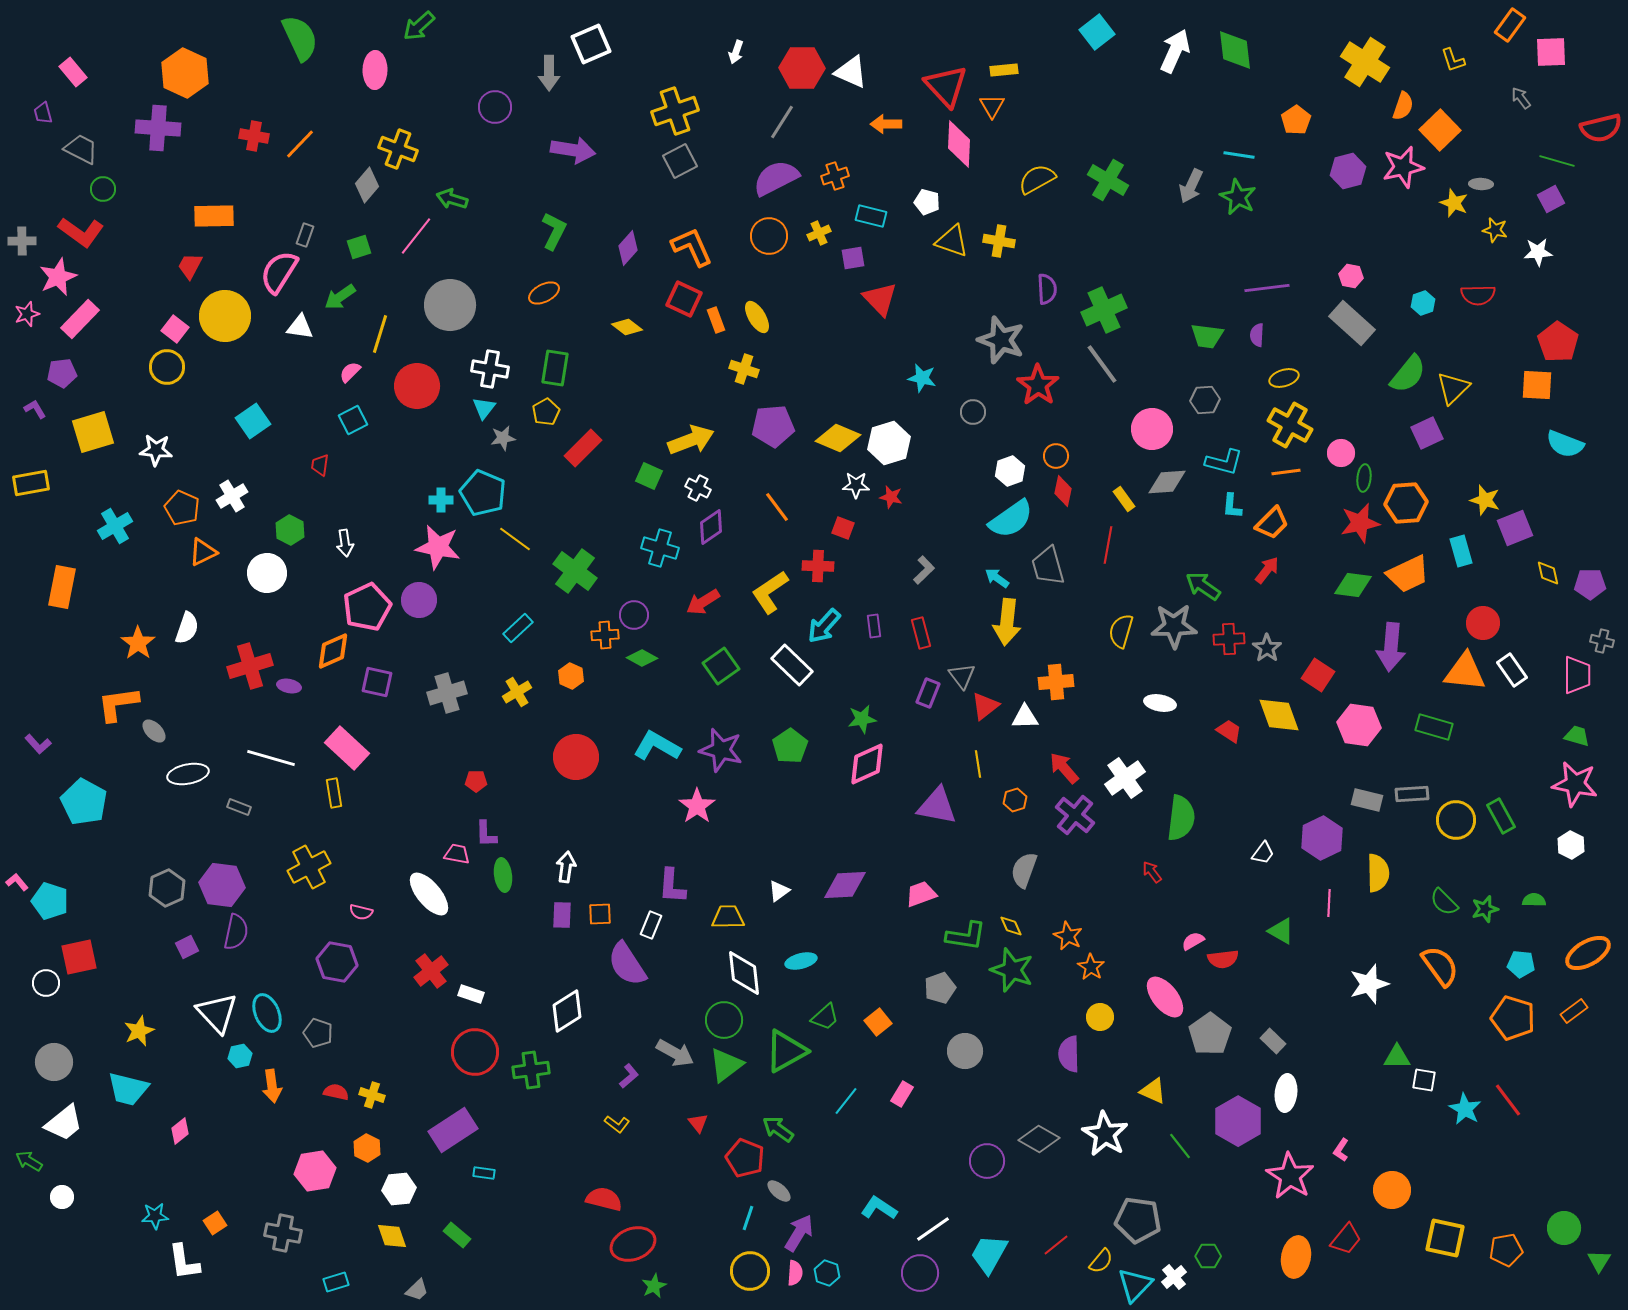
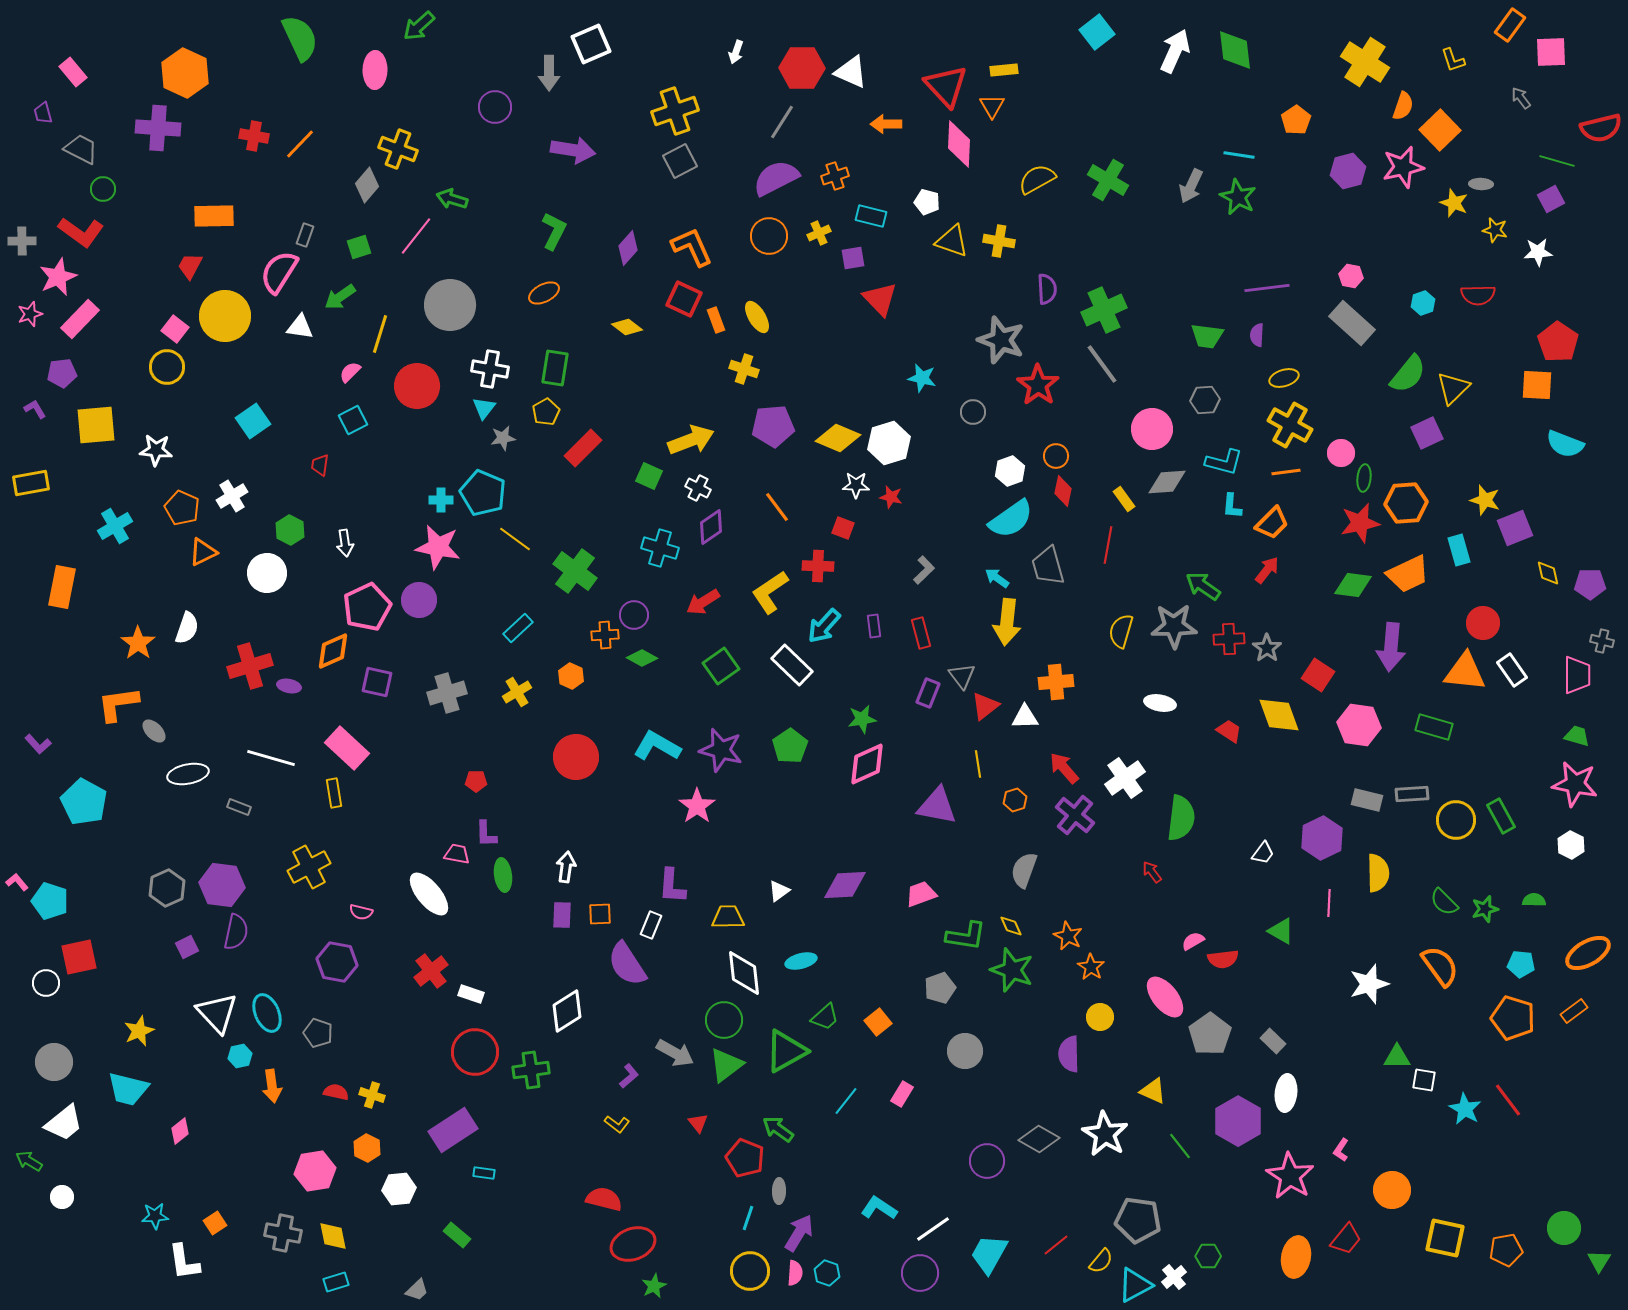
pink star at (27, 314): moved 3 px right
yellow square at (93, 432): moved 3 px right, 7 px up; rotated 12 degrees clockwise
cyan rectangle at (1461, 551): moved 2 px left, 1 px up
gray ellipse at (779, 1191): rotated 50 degrees clockwise
yellow diamond at (392, 1236): moved 59 px left; rotated 8 degrees clockwise
cyan triangle at (1135, 1285): rotated 18 degrees clockwise
